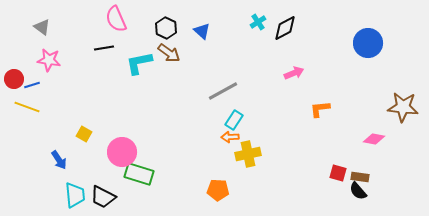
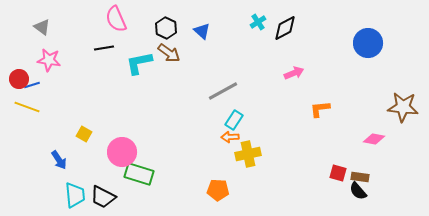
red circle: moved 5 px right
